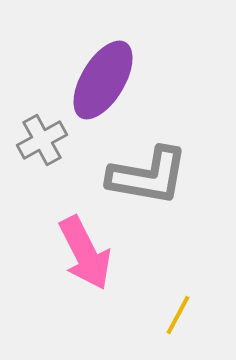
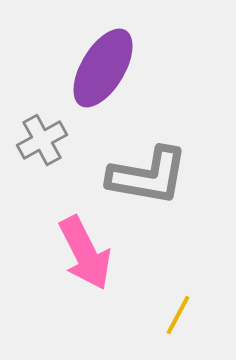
purple ellipse: moved 12 px up
